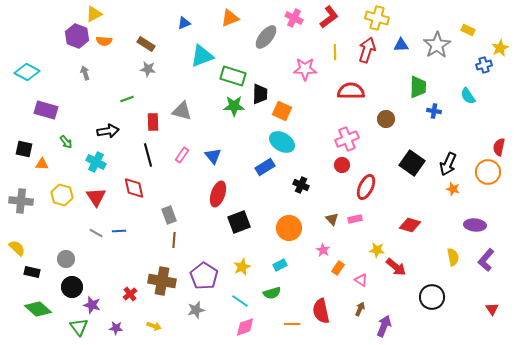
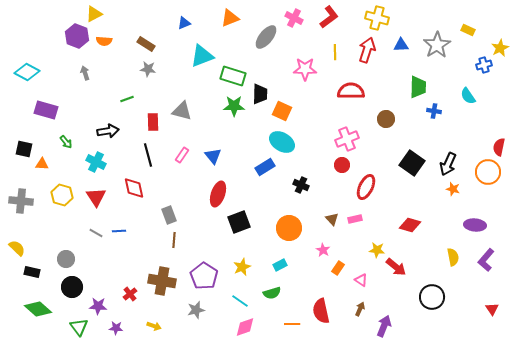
purple star at (92, 305): moved 6 px right, 1 px down; rotated 12 degrees counterclockwise
